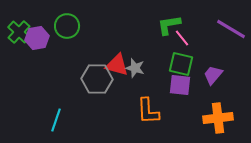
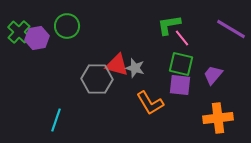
orange L-shape: moved 2 px right, 8 px up; rotated 28 degrees counterclockwise
